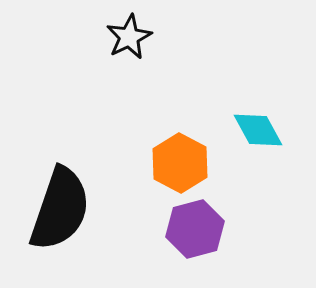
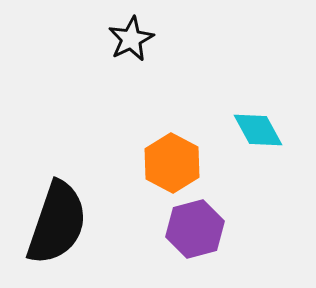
black star: moved 2 px right, 2 px down
orange hexagon: moved 8 px left
black semicircle: moved 3 px left, 14 px down
